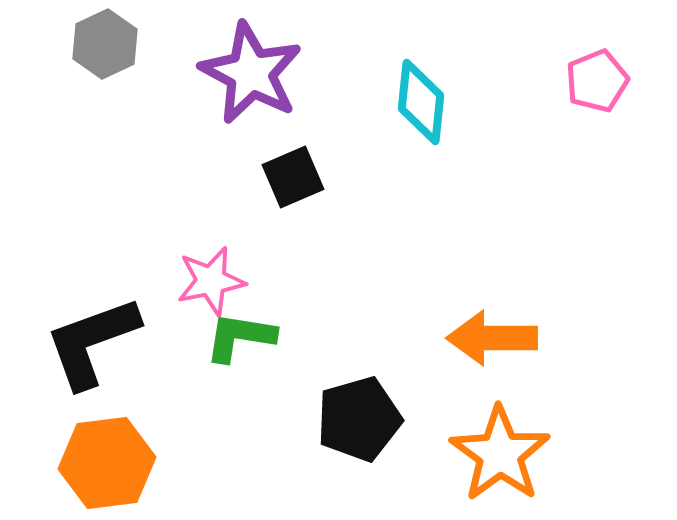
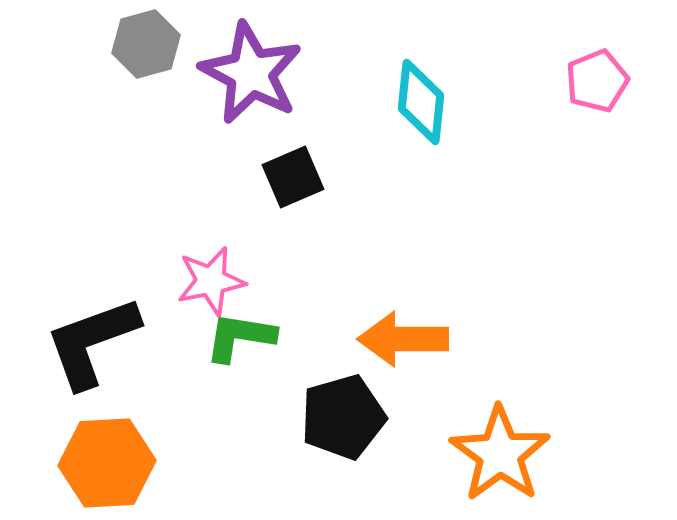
gray hexagon: moved 41 px right; rotated 10 degrees clockwise
orange arrow: moved 89 px left, 1 px down
black pentagon: moved 16 px left, 2 px up
orange hexagon: rotated 4 degrees clockwise
